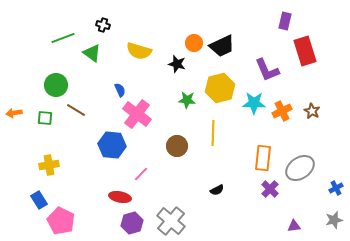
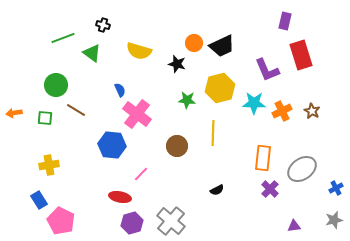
red rectangle: moved 4 px left, 4 px down
gray ellipse: moved 2 px right, 1 px down
